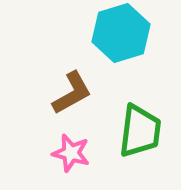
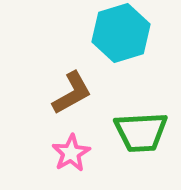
green trapezoid: moved 1 px right, 1 px down; rotated 80 degrees clockwise
pink star: rotated 27 degrees clockwise
